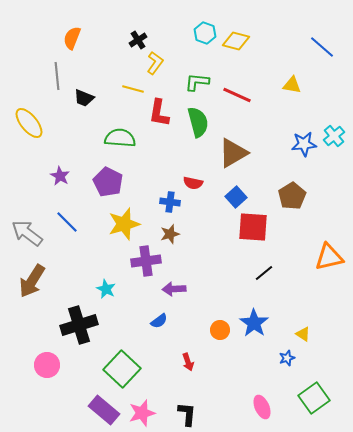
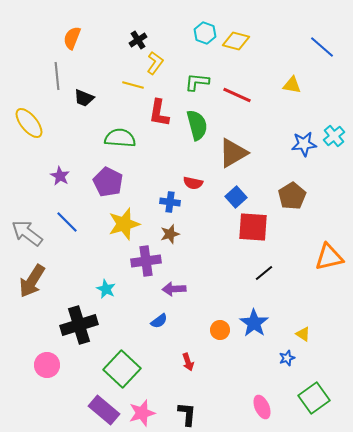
yellow line at (133, 89): moved 4 px up
green semicircle at (198, 122): moved 1 px left, 3 px down
